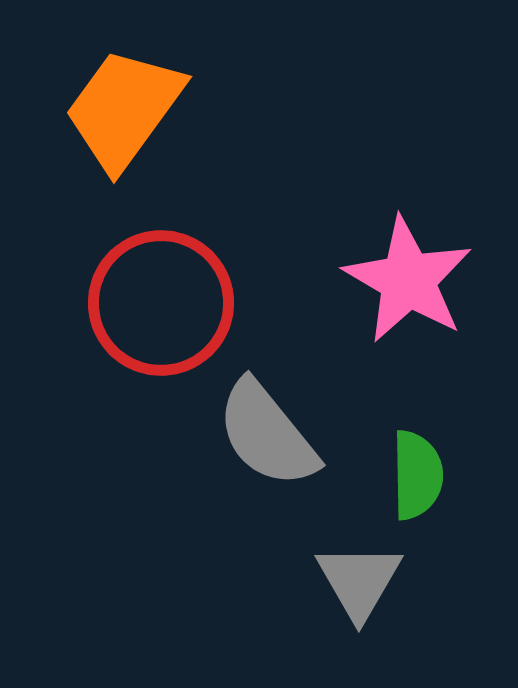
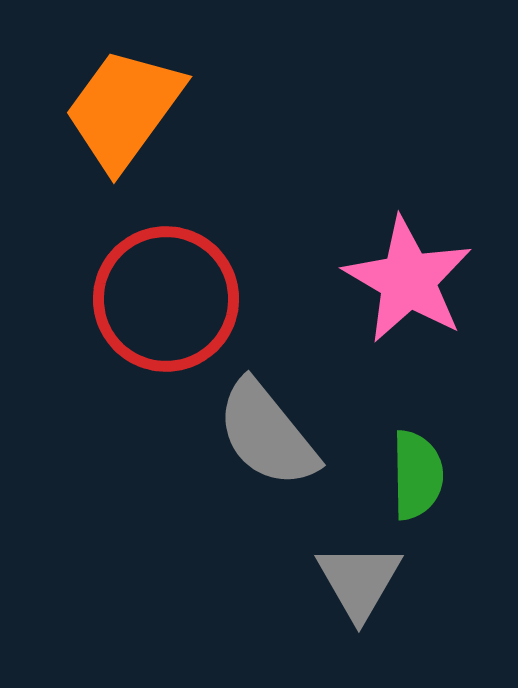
red circle: moved 5 px right, 4 px up
